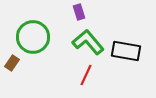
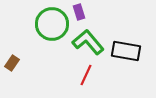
green circle: moved 19 px right, 13 px up
